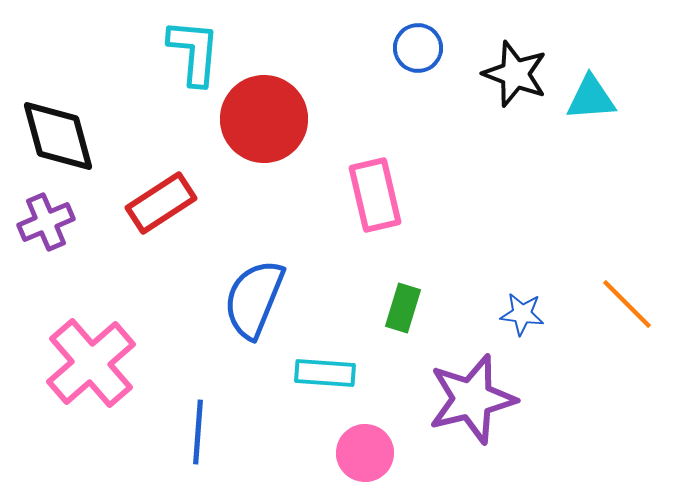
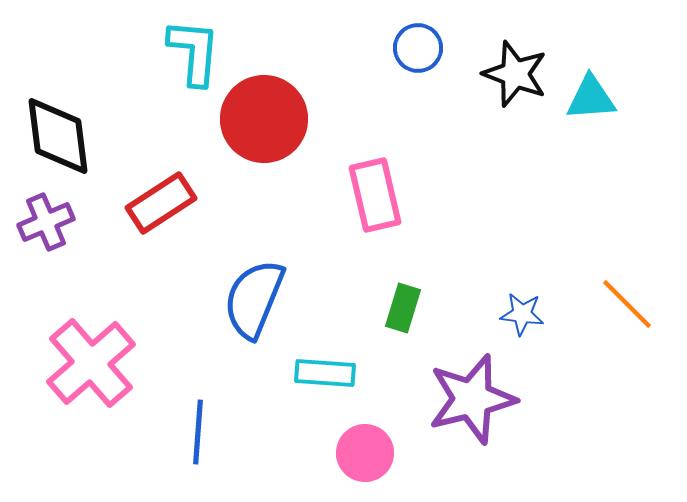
black diamond: rotated 8 degrees clockwise
